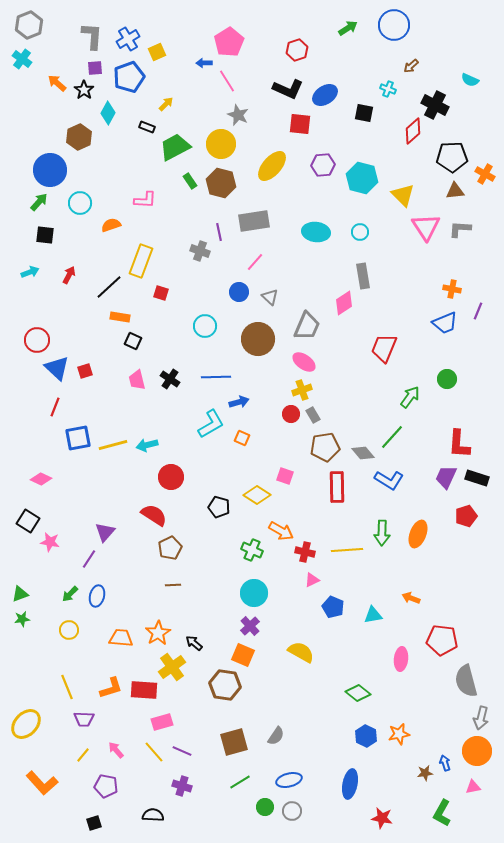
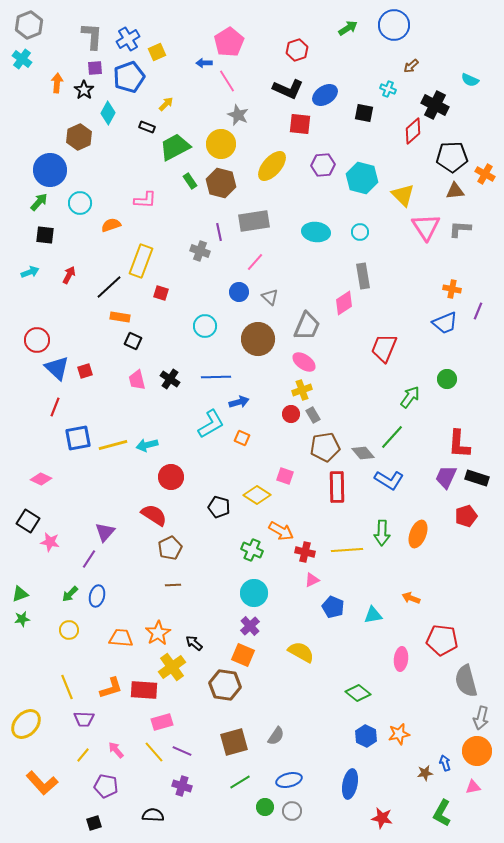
orange arrow at (57, 83): rotated 54 degrees clockwise
